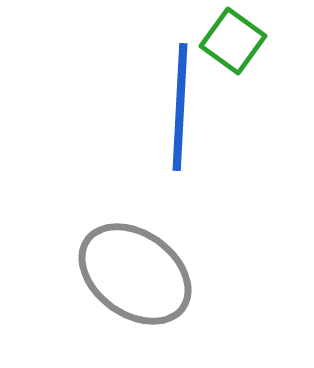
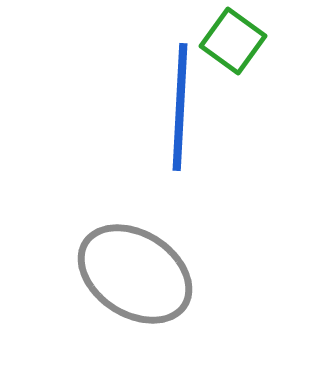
gray ellipse: rotated 3 degrees counterclockwise
